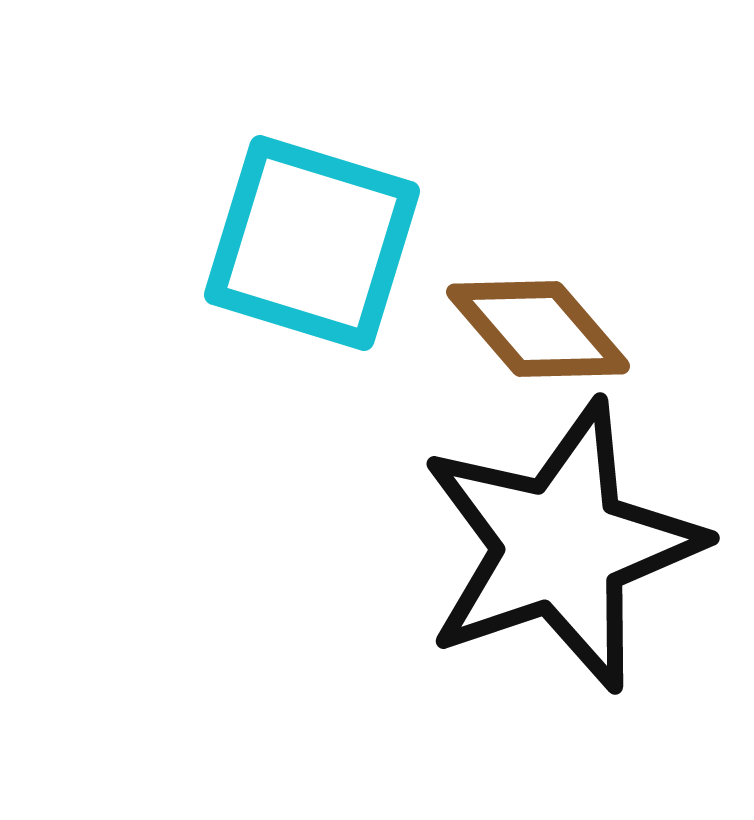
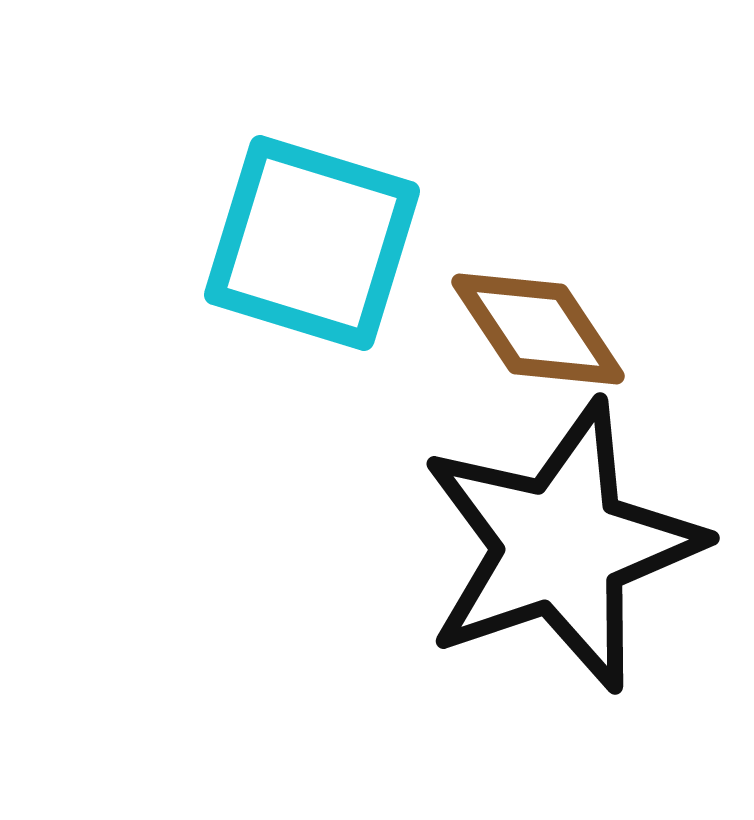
brown diamond: rotated 7 degrees clockwise
